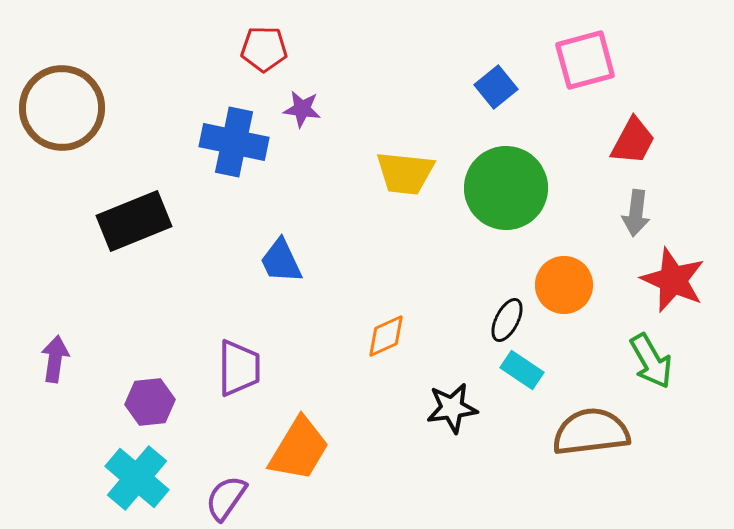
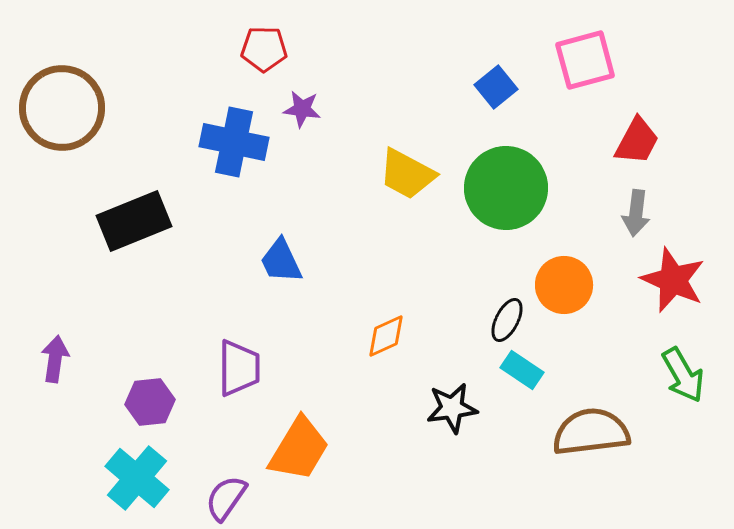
red trapezoid: moved 4 px right
yellow trapezoid: moved 2 px right, 1 px down; rotated 22 degrees clockwise
green arrow: moved 32 px right, 14 px down
